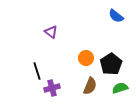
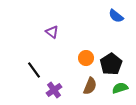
purple triangle: moved 1 px right
black line: moved 3 px left, 1 px up; rotated 18 degrees counterclockwise
purple cross: moved 2 px right, 2 px down; rotated 21 degrees counterclockwise
